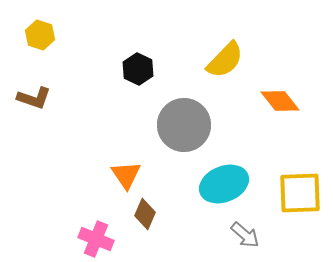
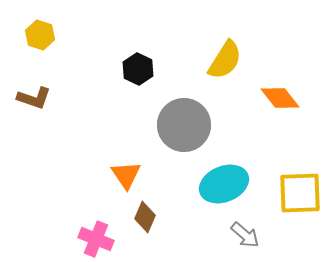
yellow semicircle: rotated 12 degrees counterclockwise
orange diamond: moved 3 px up
brown diamond: moved 3 px down
